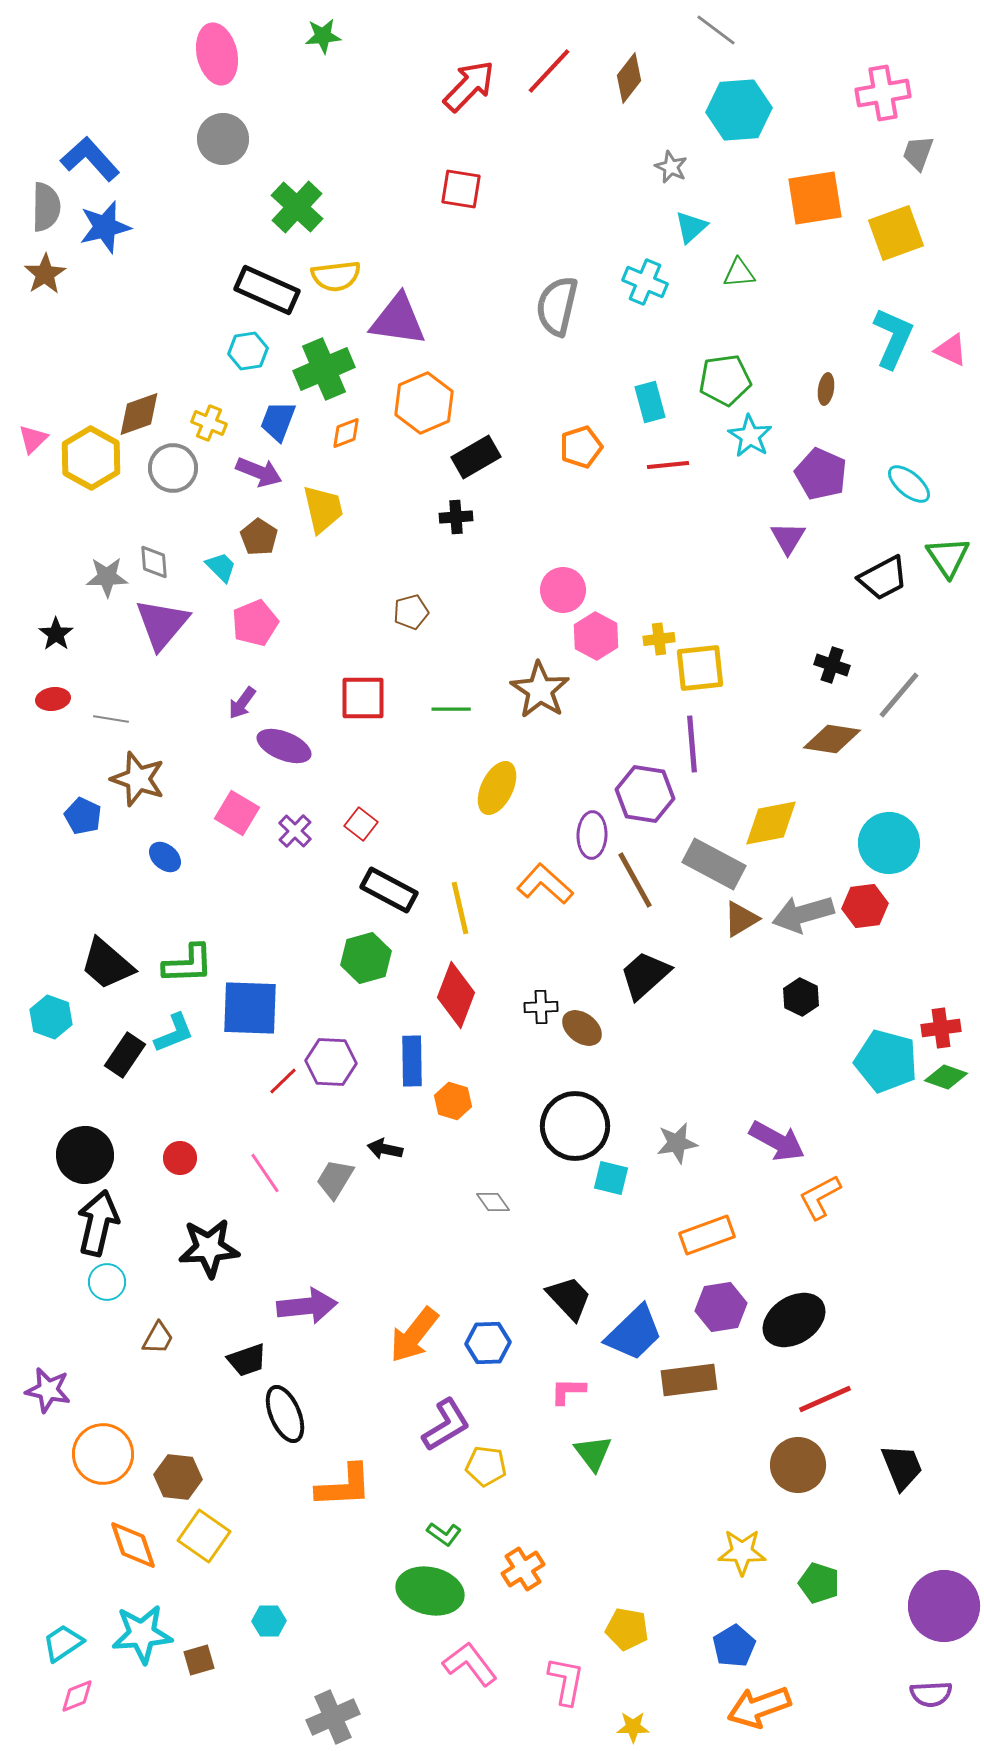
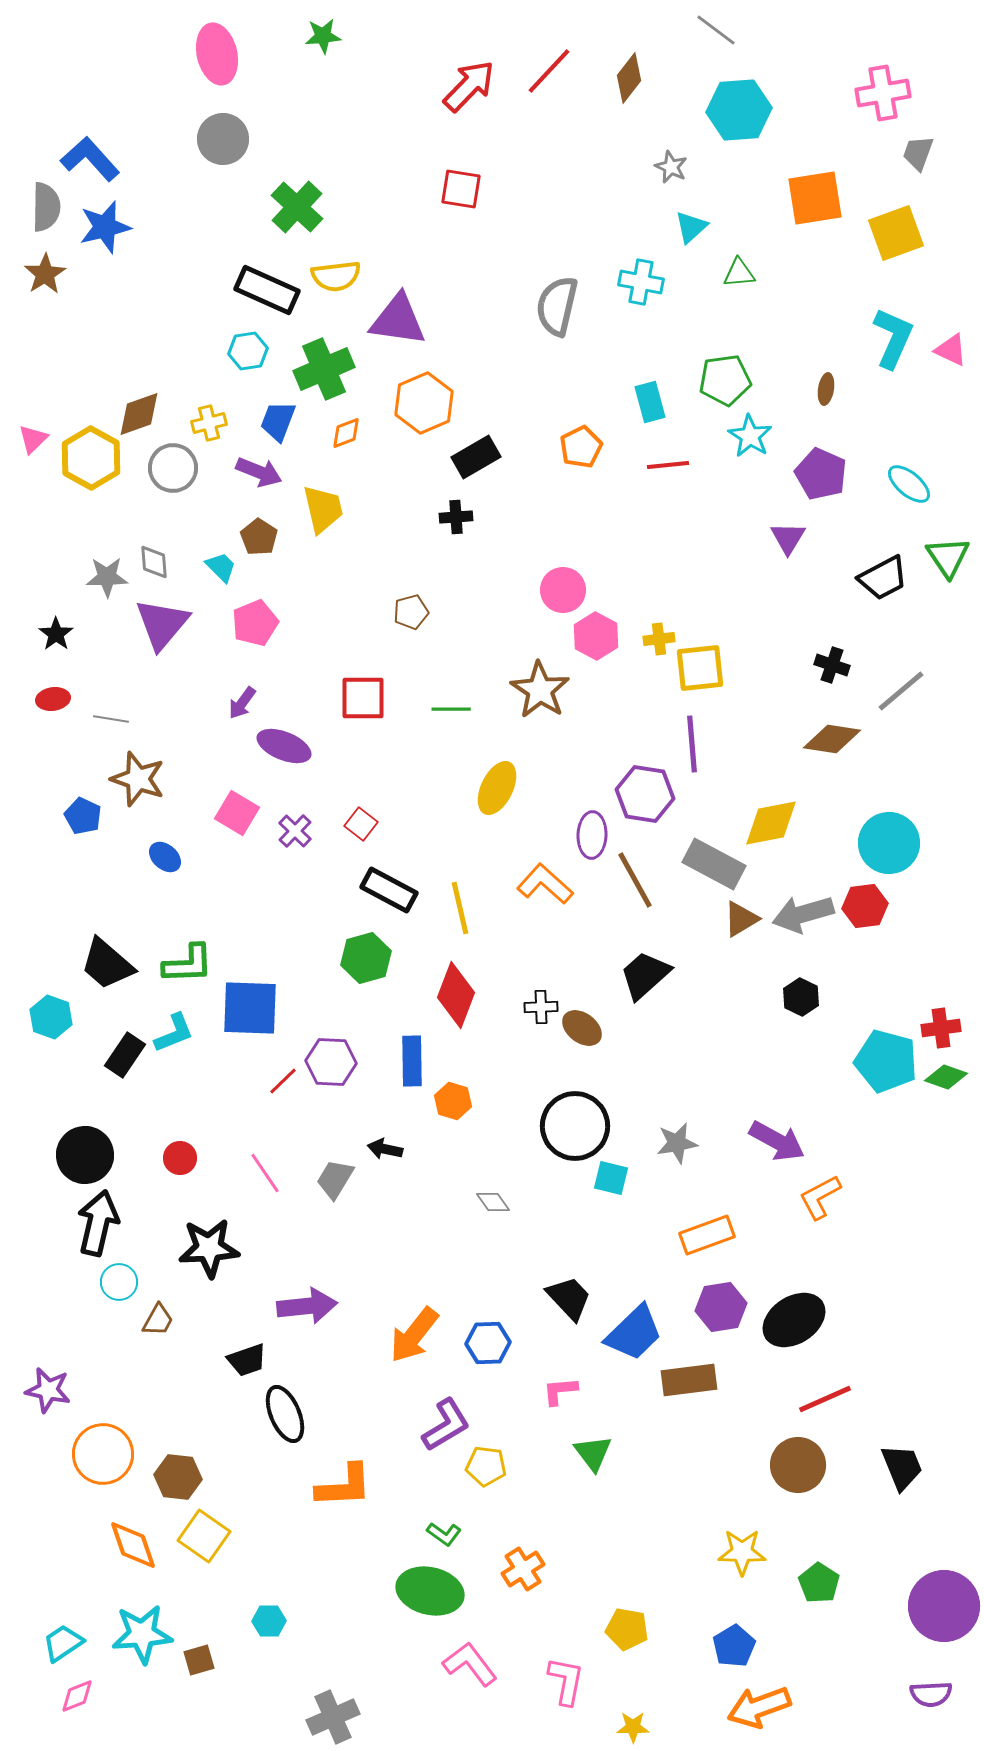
cyan cross at (645, 282): moved 4 px left; rotated 12 degrees counterclockwise
yellow cross at (209, 423): rotated 36 degrees counterclockwise
orange pentagon at (581, 447): rotated 9 degrees counterclockwise
gray line at (899, 695): moved 2 px right, 4 px up; rotated 10 degrees clockwise
cyan circle at (107, 1282): moved 12 px right
brown trapezoid at (158, 1338): moved 18 px up
pink L-shape at (568, 1391): moved 8 px left; rotated 6 degrees counterclockwise
green pentagon at (819, 1583): rotated 15 degrees clockwise
